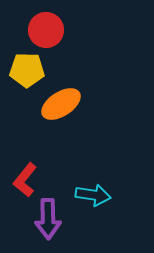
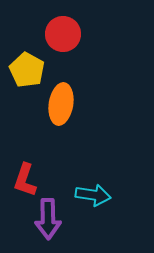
red circle: moved 17 px right, 4 px down
yellow pentagon: rotated 28 degrees clockwise
orange ellipse: rotated 48 degrees counterclockwise
red L-shape: rotated 20 degrees counterclockwise
